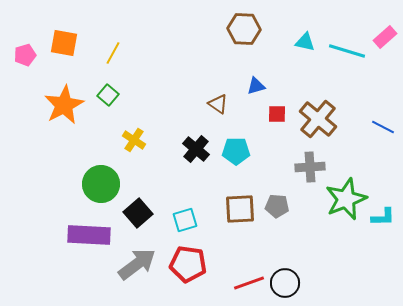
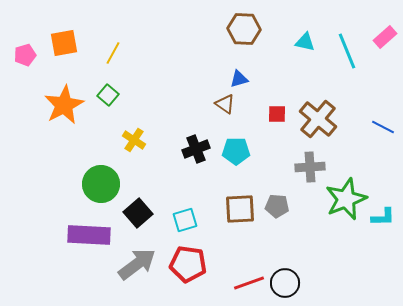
orange square: rotated 20 degrees counterclockwise
cyan line: rotated 51 degrees clockwise
blue triangle: moved 17 px left, 7 px up
brown triangle: moved 7 px right
black cross: rotated 28 degrees clockwise
